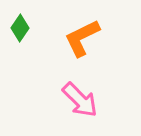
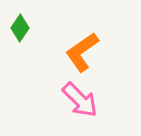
orange L-shape: moved 14 px down; rotated 9 degrees counterclockwise
